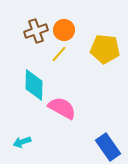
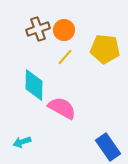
brown cross: moved 2 px right, 2 px up
yellow line: moved 6 px right, 3 px down
